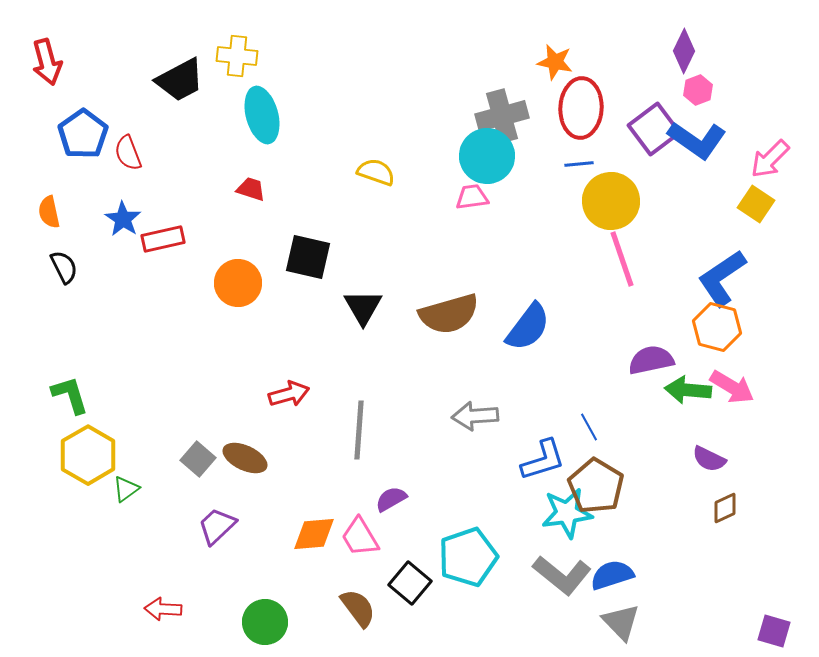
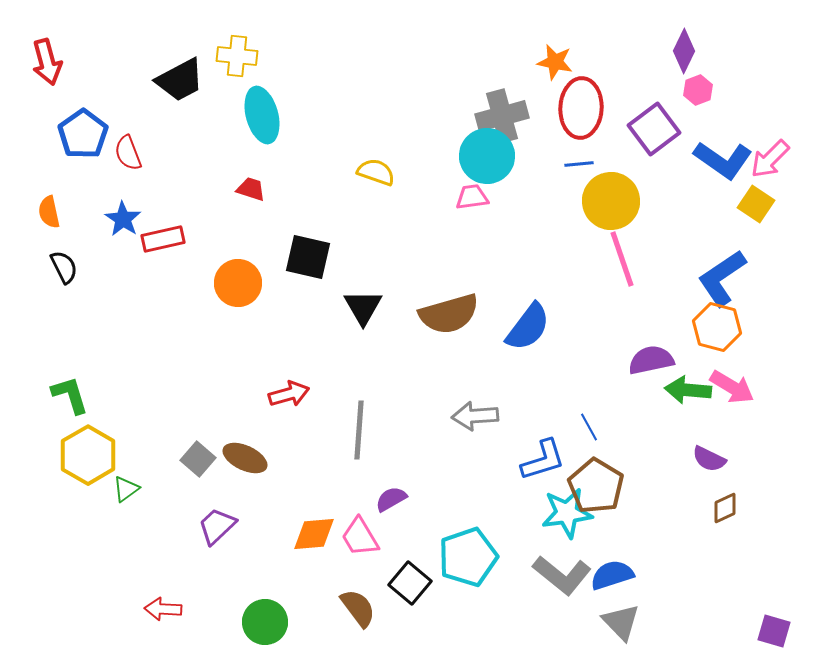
blue L-shape at (697, 140): moved 26 px right, 20 px down
